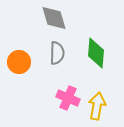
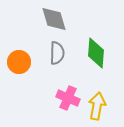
gray diamond: moved 1 px down
